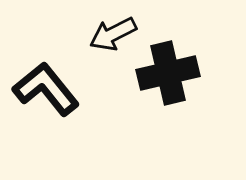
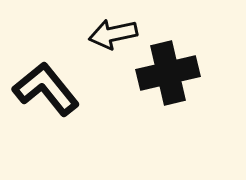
black arrow: rotated 15 degrees clockwise
